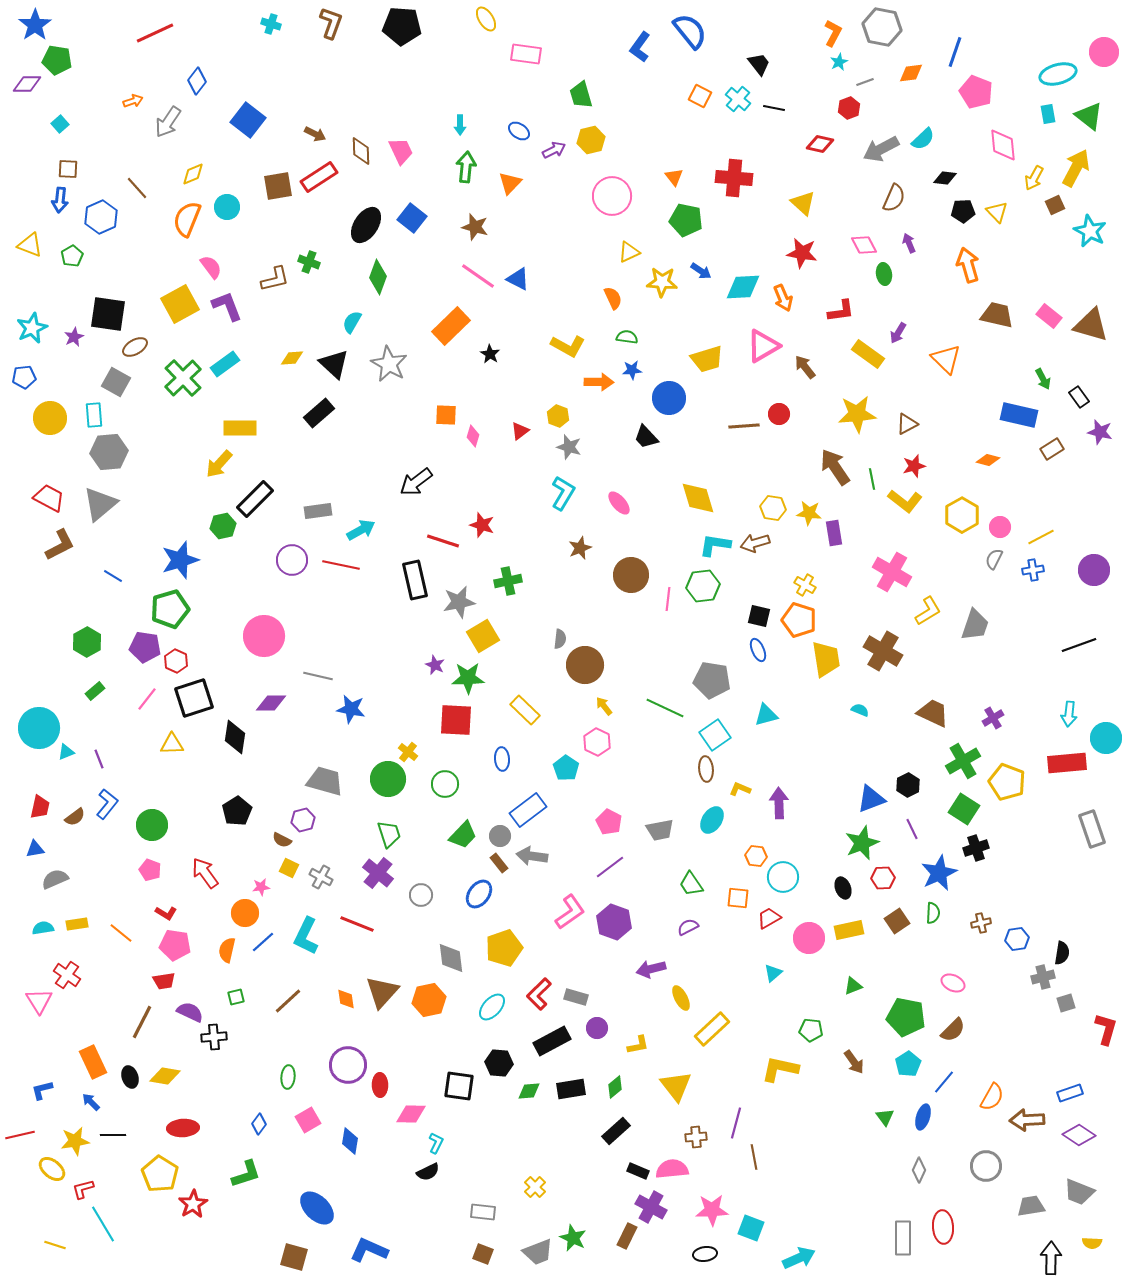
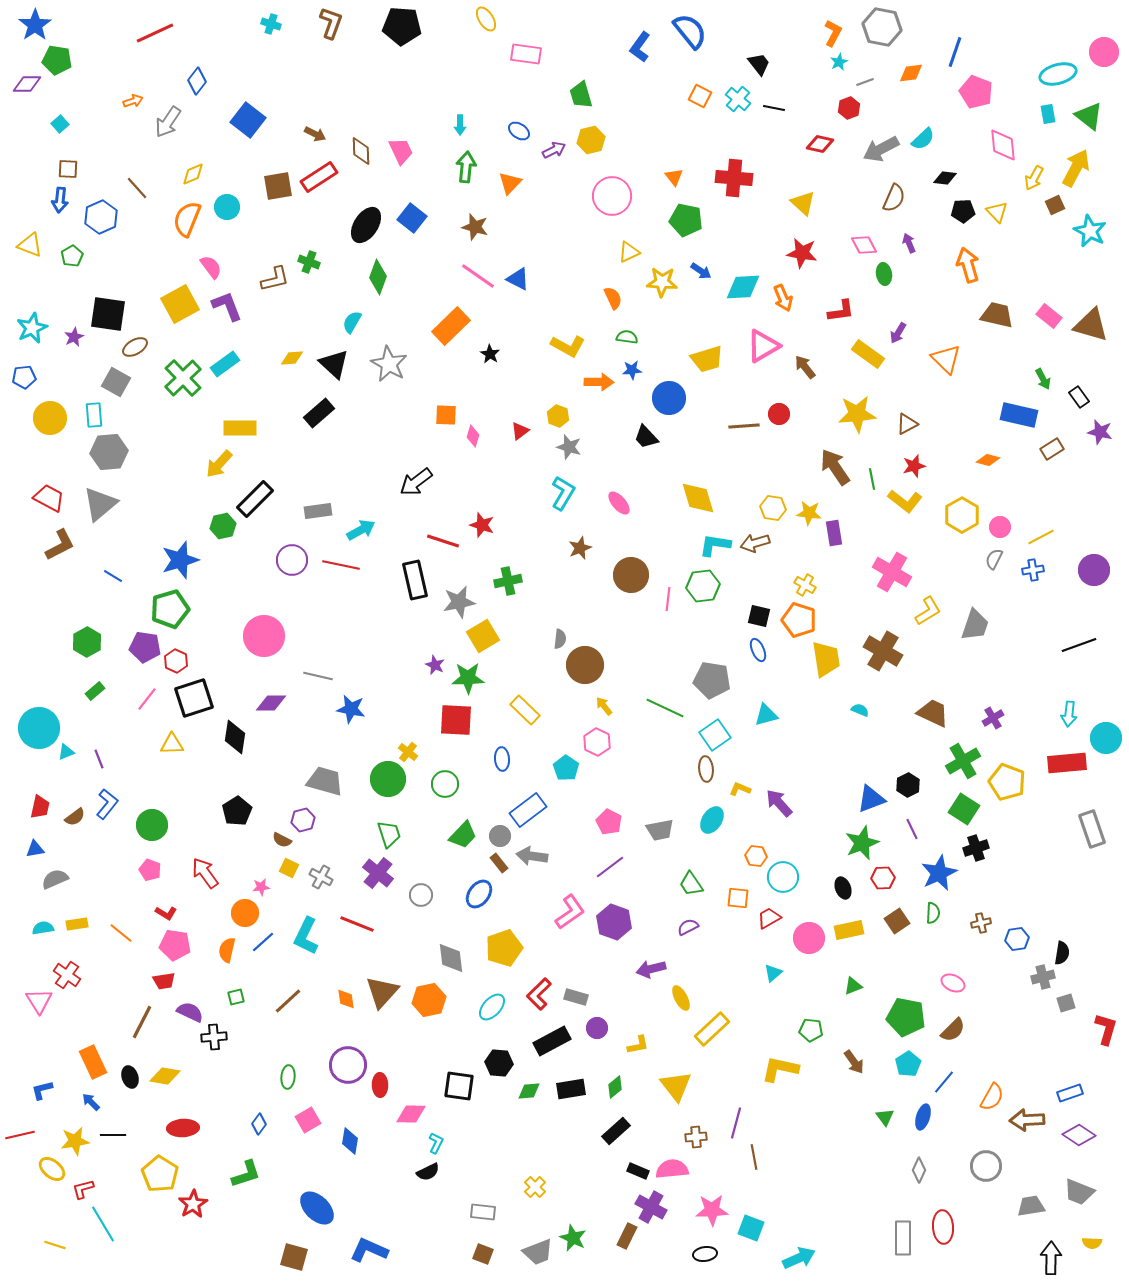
purple arrow at (779, 803): rotated 40 degrees counterclockwise
